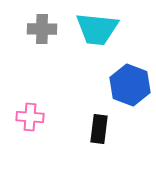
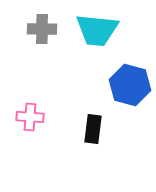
cyan trapezoid: moved 1 px down
blue hexagon: rotated 6 degrees counterclockwise
black rectangle: moved 6 px left
